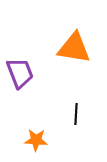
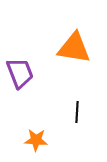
black line: moved 1 px right, 2 px up
